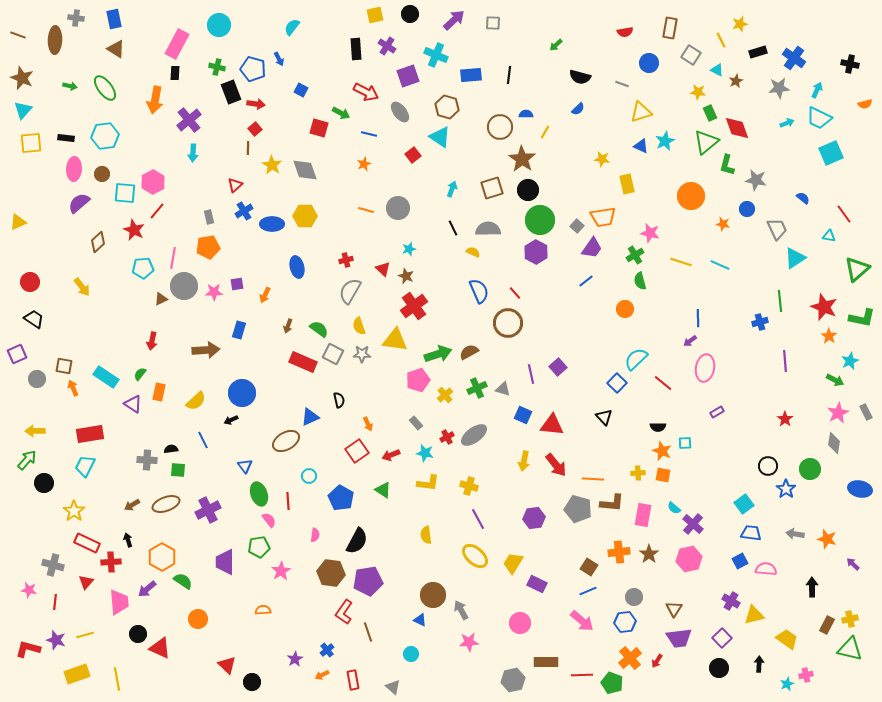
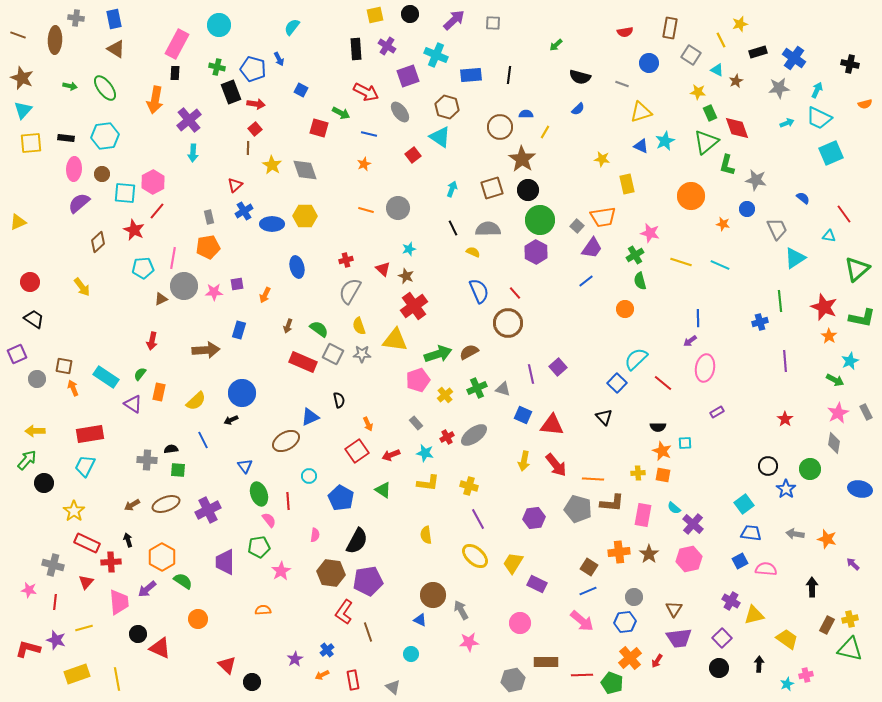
yellow line at (85, 635): moved 1 px left, 7 px up
